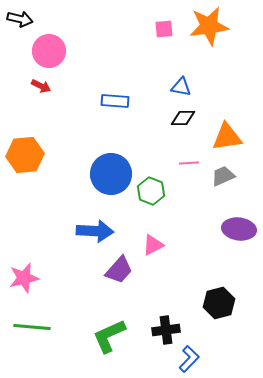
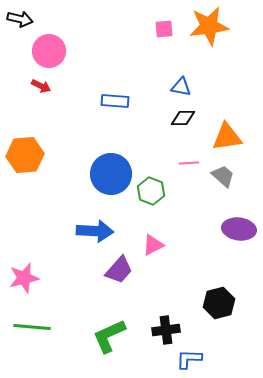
gray trapezoid: rotated 65 degrees clockwise
blue L-shape: rotated 132 degrees counterclockwise
